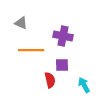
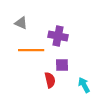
purple cross: moved 5 px left
